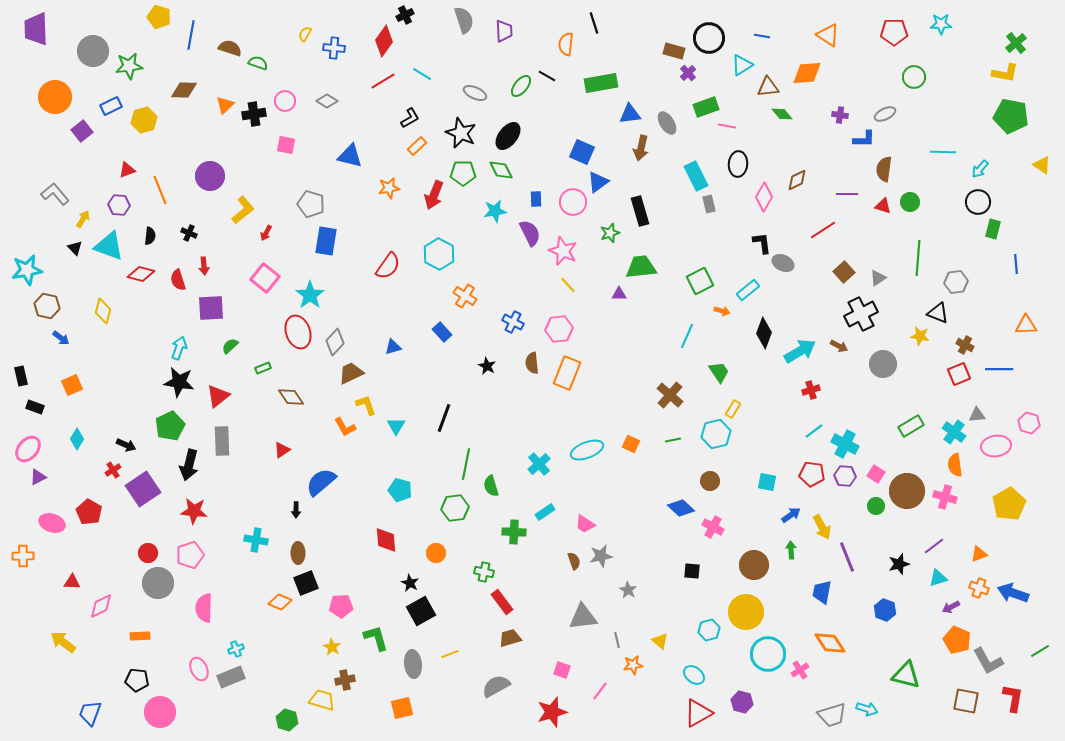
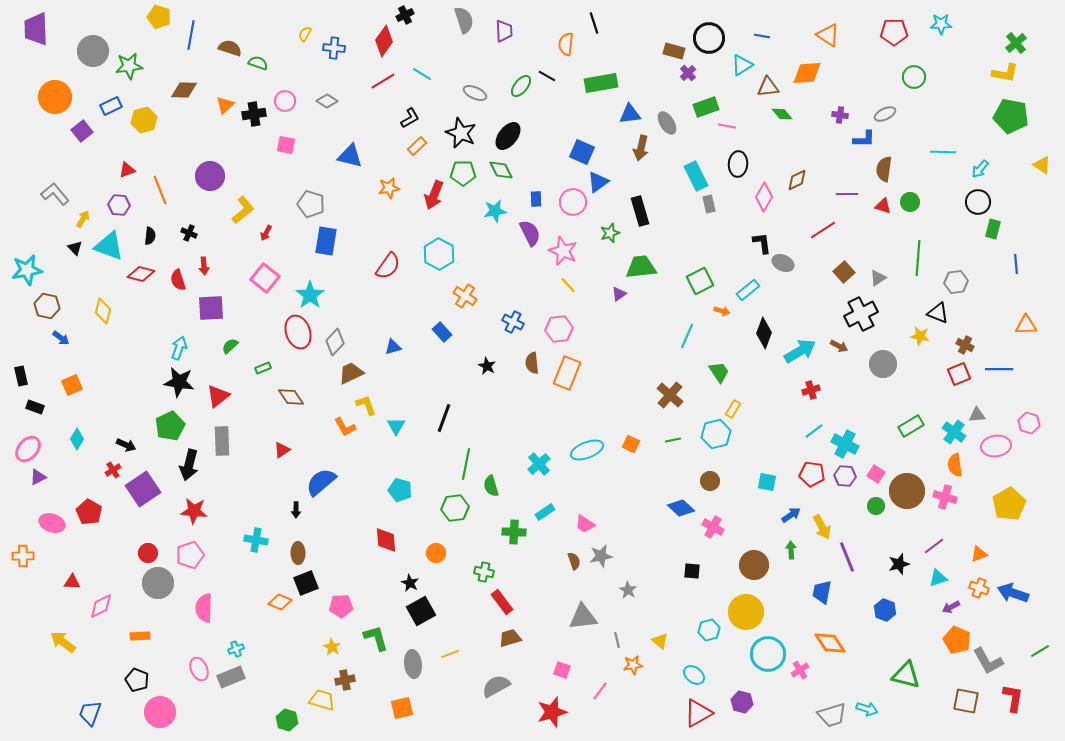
purple triangle at (619, 294): rotated 35 degrees counterclockwise
black pentagon at (137, 680): rotated 15 degrees clockwise
